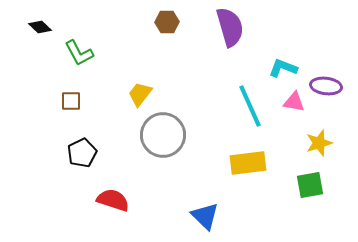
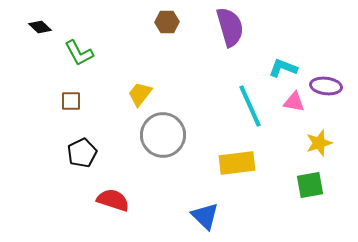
yellow rectangle: moved 11 px left
